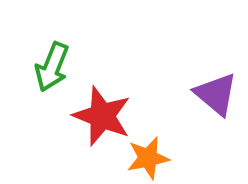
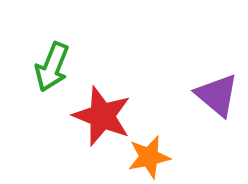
purple triangle: moved 1 px right, 1 px down
orange star: moved 1 px right, 1 px up
